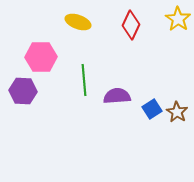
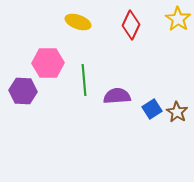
pink hexagon: moved 7 px right, 6 px down
